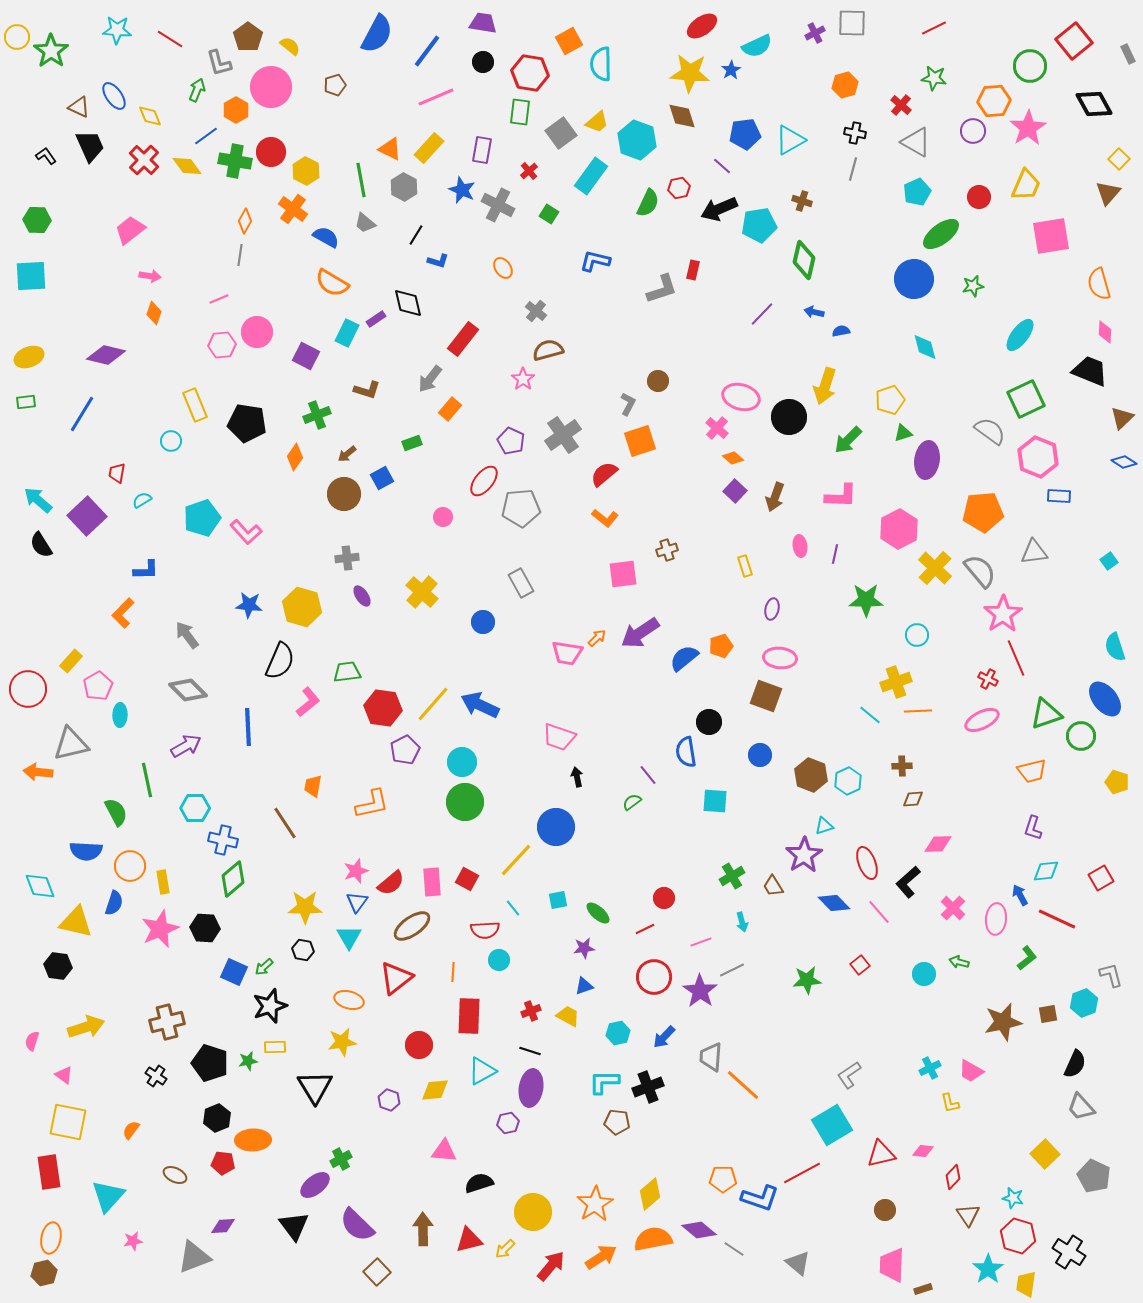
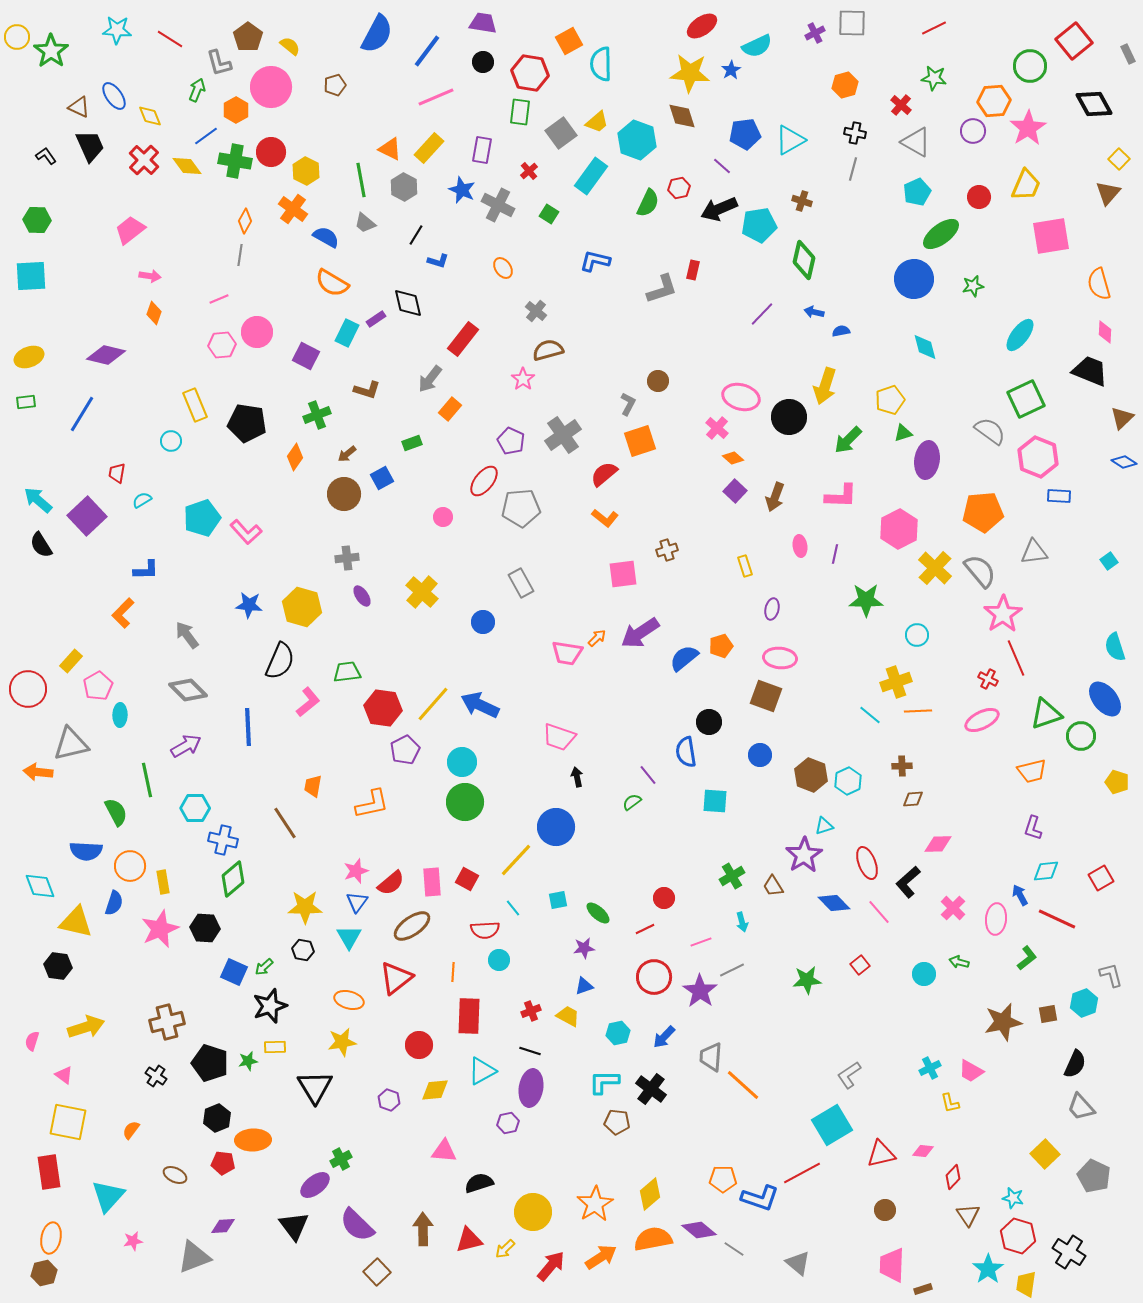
black cross at (648, 1087): moved 3 px right, 2 px down; rotated 32 degrees counterclockwise
